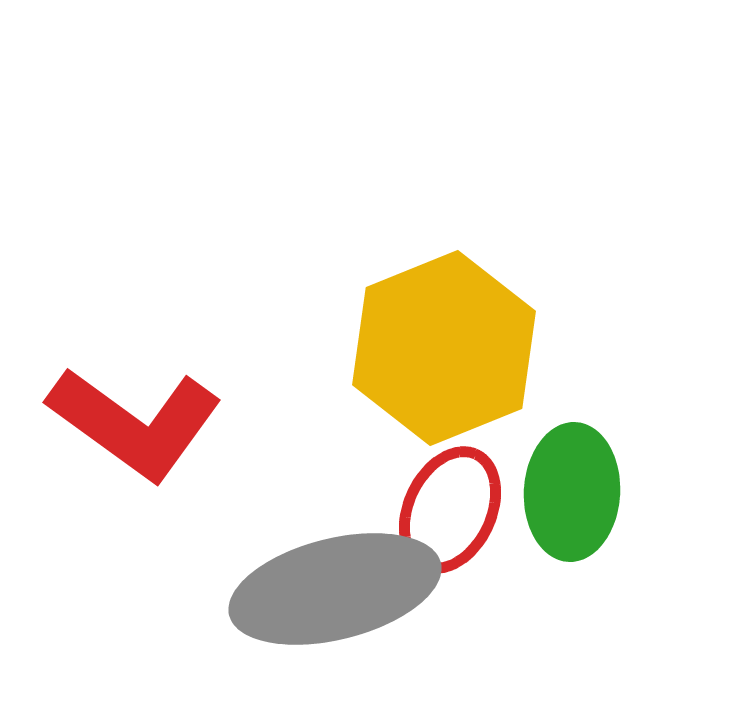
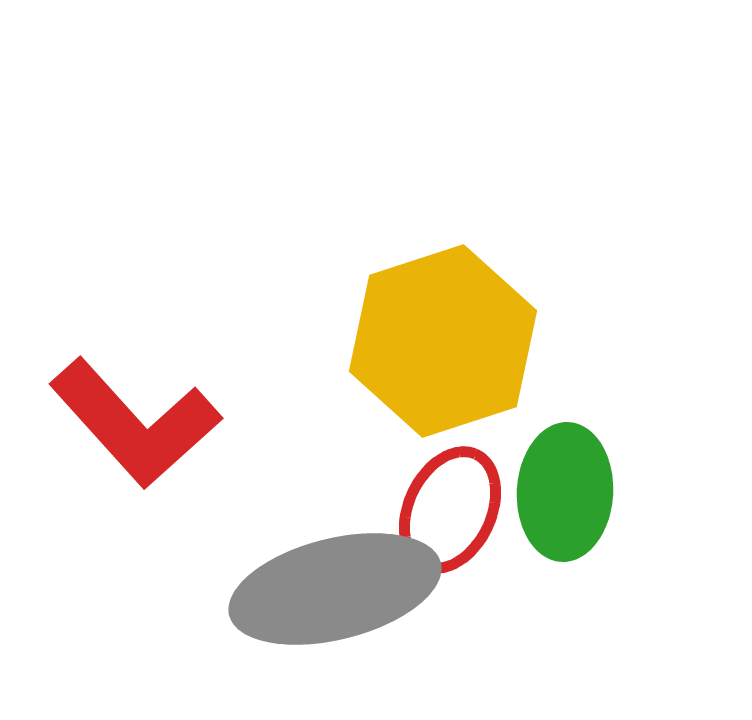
yellow hexagon: moved 1 px left, 7 px up; rotated 4 degrees clockwise
red L-shape: rotated 12 degrees clockwise
green ellipse: moved 7 px left
